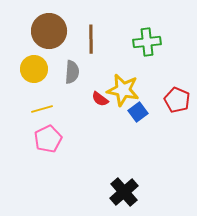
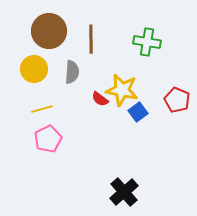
green cross: rotated 16 degrees clockwise
yellow star: moved 1 px left
